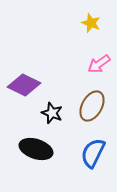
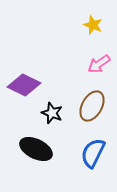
yellow star: moved 2 px right, 2 px down
black ellipse: rotated 8 degrees clockwise
